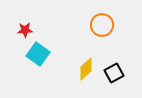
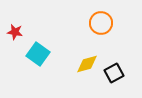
orange circle: moved 1 px left, 2 px up
red star: moved 10 px left, 2 px down; rotated 14 degrees clockwise
yellow diamond: moved 1 px right, 5 px up; rotated 25 degrees clockwise
